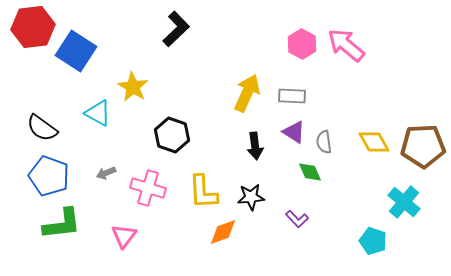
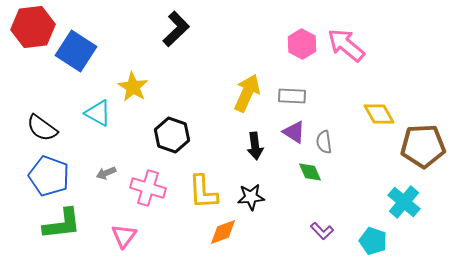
yellow diamond: moved 5 px right, 28 px up
purple L-shape: moved 25 px right, 12 px down
